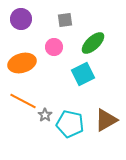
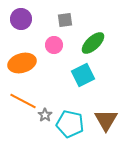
pink circle: moved 2 px up
cyan square: moved 1 px down
brown triangle: rotated 30 degrees counterclockwise
